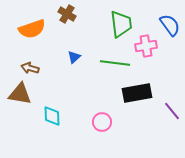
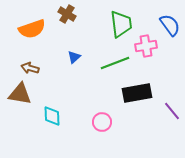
green line: rotated 28 degrees counterclockwise
